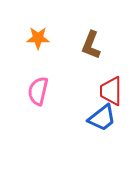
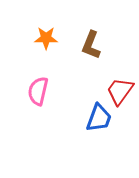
orange star: moved 8 px right
red trapezoid: moved 9 px right; rotated 36 degrees clockwise
blue trapezoid: moved 3 px left; rotated 32 degrees counterclockwise
